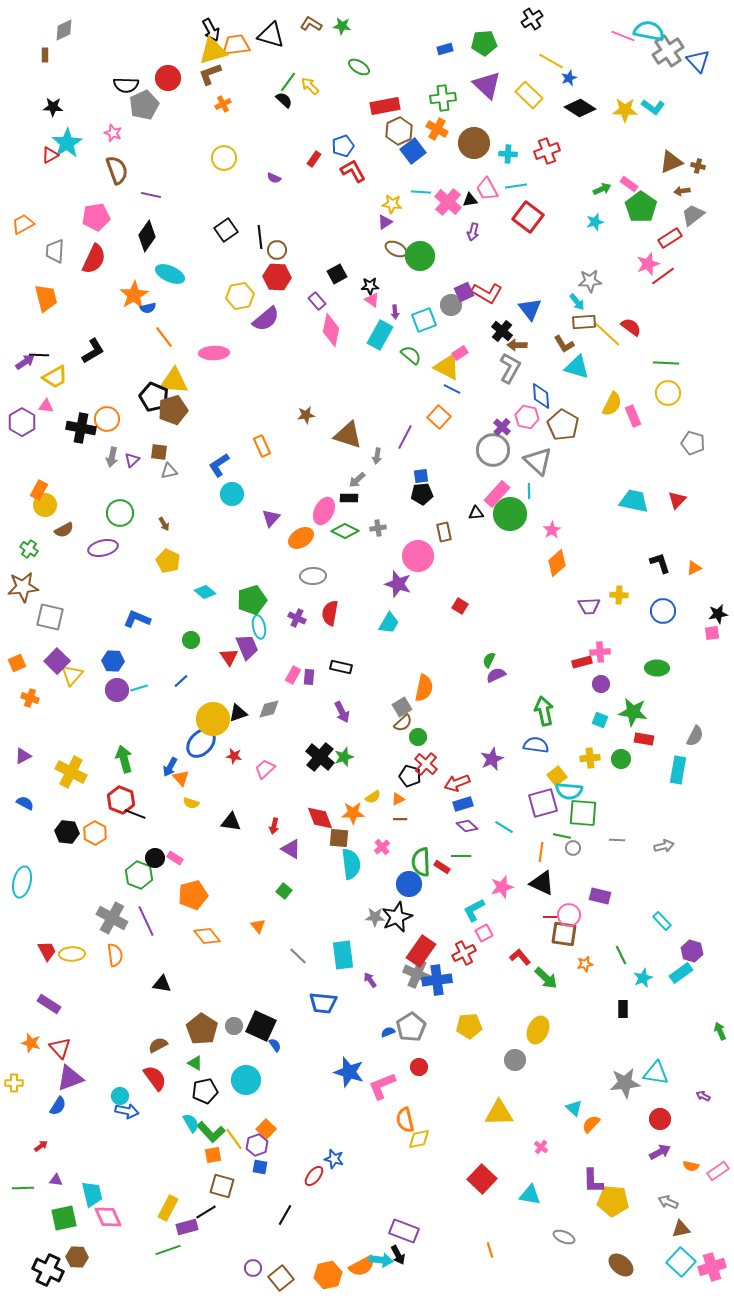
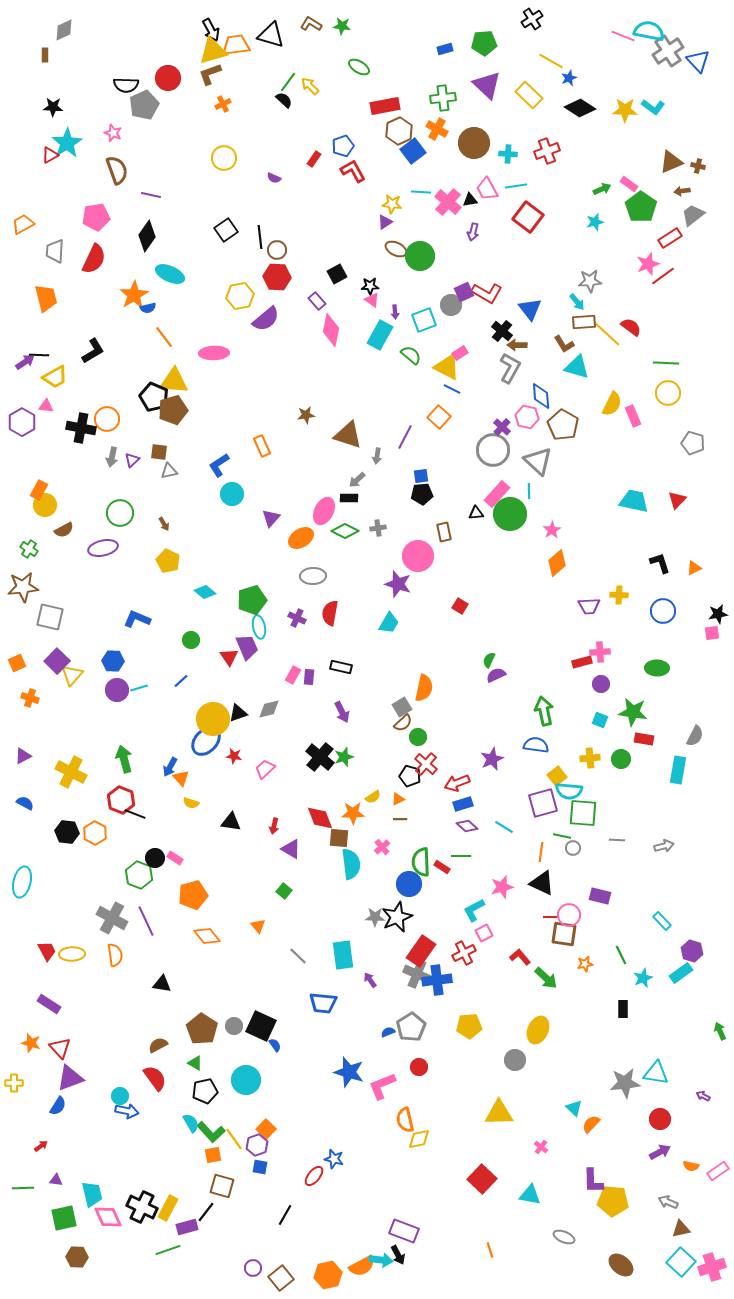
blue ellipse at (201, 743): moved 5 px right, 2 px up
black line at (206, 1212): rotated 20 degrees counterclockwise
black cross at (48, 1270): moved 94 px right, 63 px up
